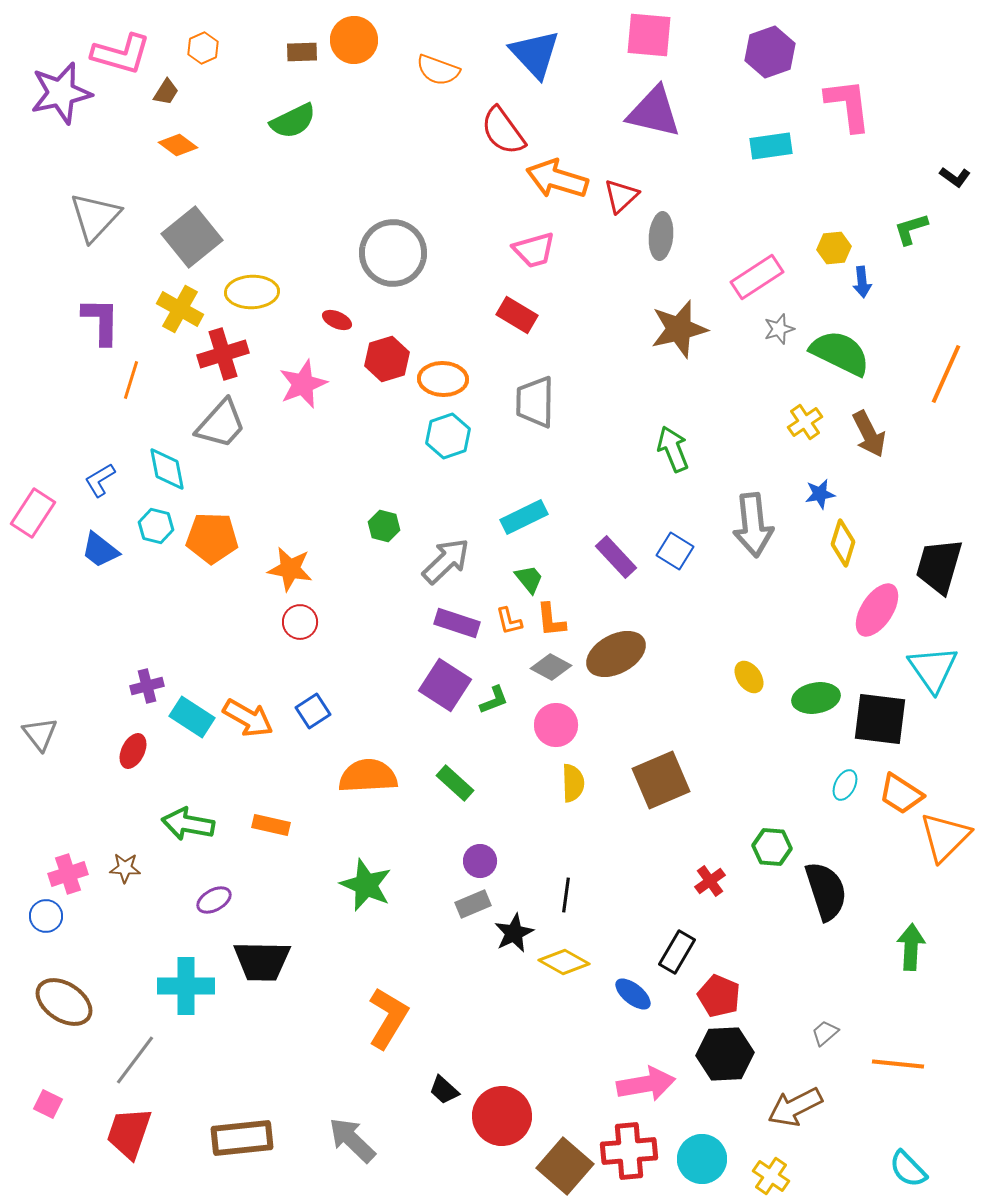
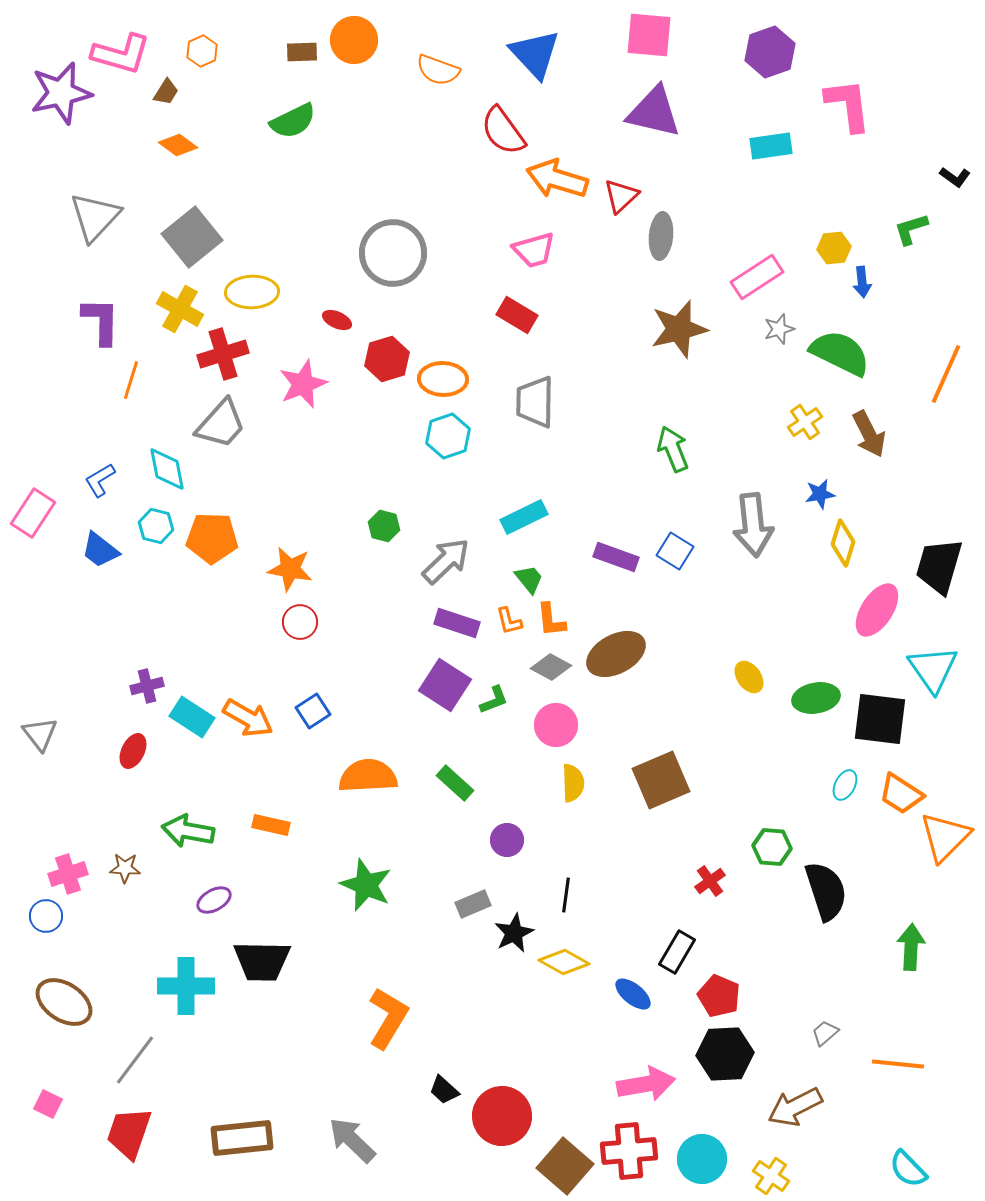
orange hexagon at (203, 48): moved 1 px left, 3 px down
purple rectangle at (616, 557): rotated 27 degrees counterclockwise
green arrow at (188, 824): moved 7 px down
purple circle at (480, 861): moved 27 px right, 21 px up
